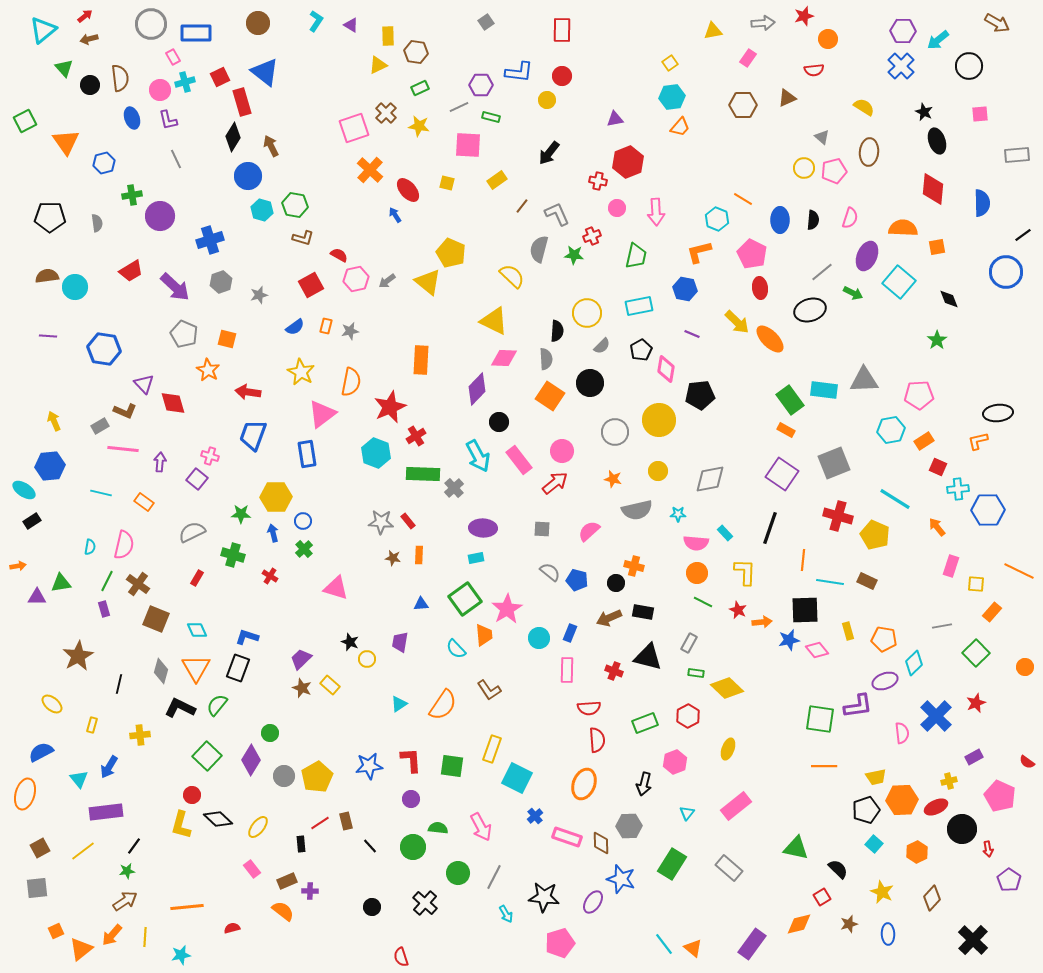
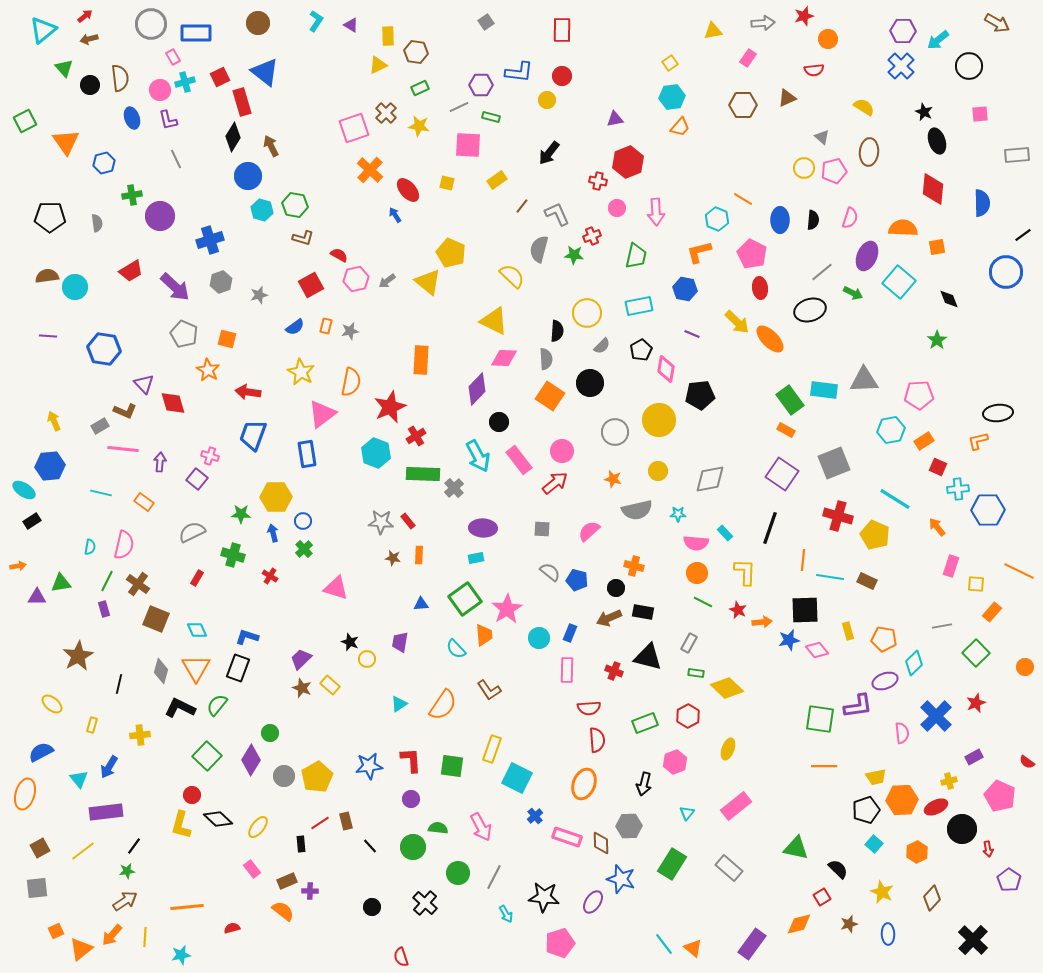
cyan line at (830, 582): moved 5 px up
black circle at (616, 583): moved 5 px down
